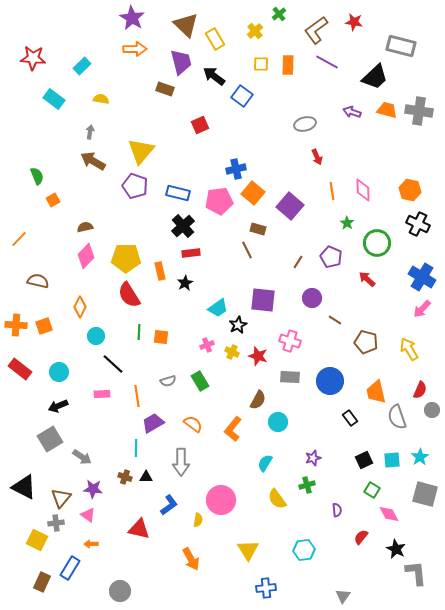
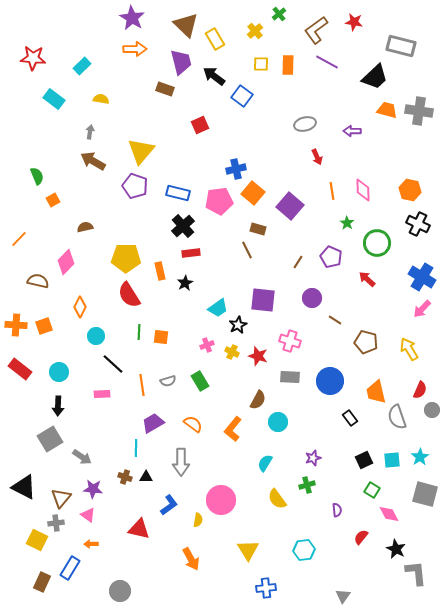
purple arrow at (352, 112): moved 19 px down; rotated 18 degrees counterclockwise
pink diamond at (86, 256): moved 20 px left, 6 px down
orange line at (137, 396): moved 5 px right, 11 px up
black arrow at (58, 406): rotated 66 degrees counterclockwise
